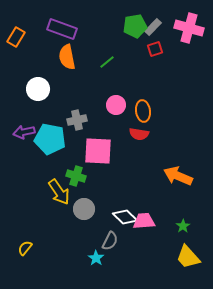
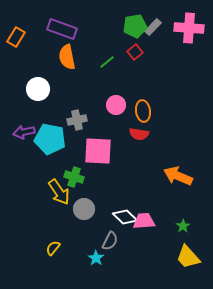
pink cross: rotated 12 degrees counterclockwise
red square: moved 20 px left, 3 px down; rotated 21 degrees counterclockwise
green cross: moved 2 px left, 1 px down
yellow semicircle: moved 28 px right
